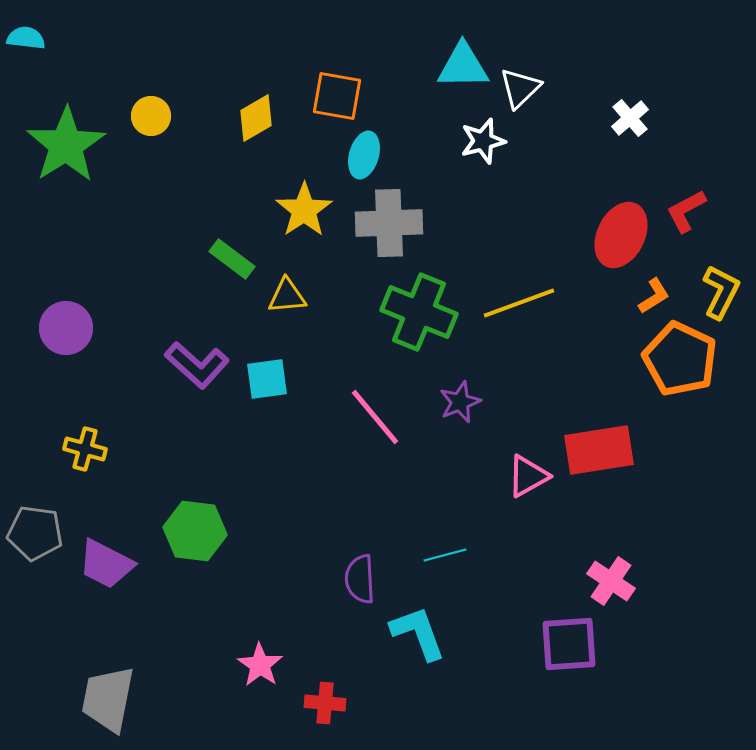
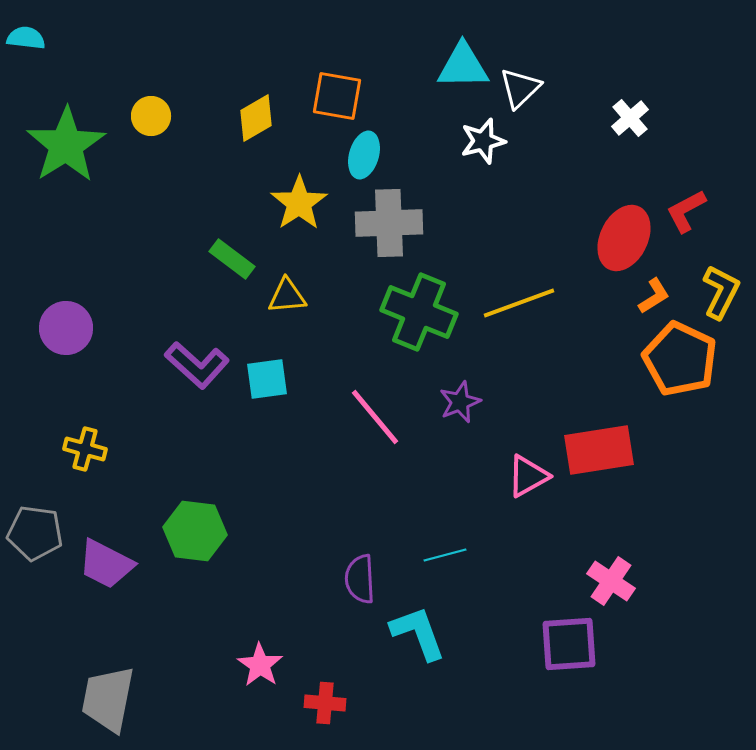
yellow star: moved 5 px left, 7 px up
red ellipse: moved 3 px right, 3 px down
